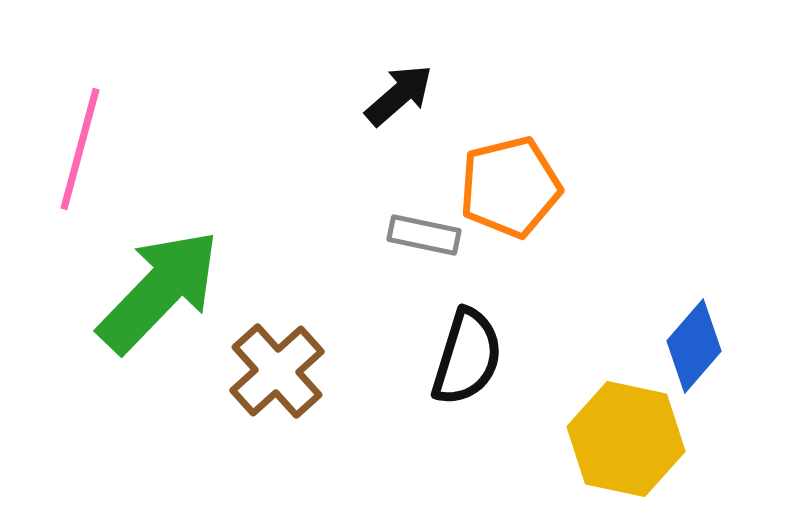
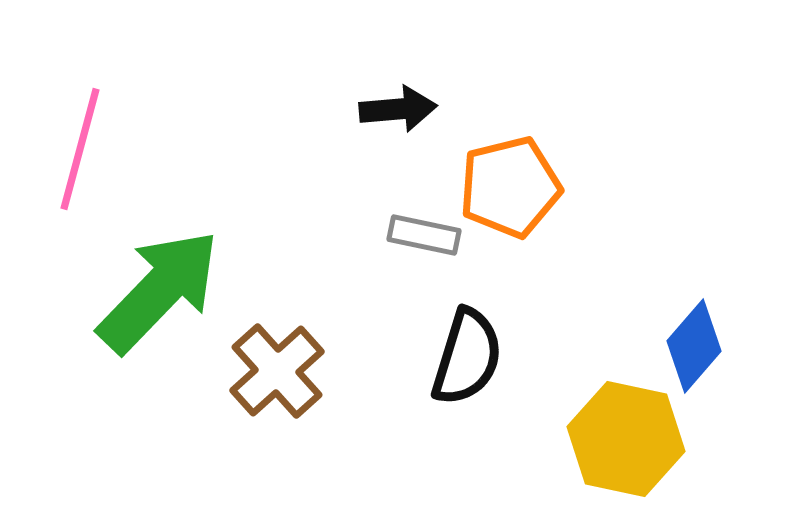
black arrow: moved 1 px left, 14 px down; rotated 36 degrees clockwise
